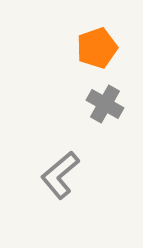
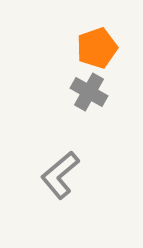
gray cross: moved 16 px left, 12 px up
